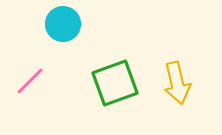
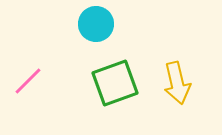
cyan circle: moved 33 px right
pink line: moved 2 px left
